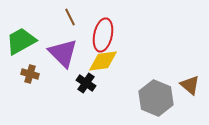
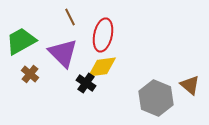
yellow diamond: moved 1 px left, 6 px down
brown cross: rotated 24 degrees clockwise
